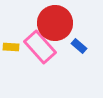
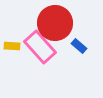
yellow rectangle: moved 1 px right, 1 px up
